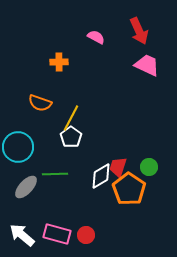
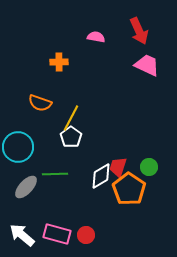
pink semicircle: rotated 18 degrees counterclockwise
